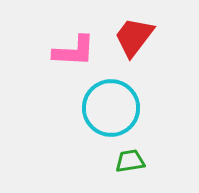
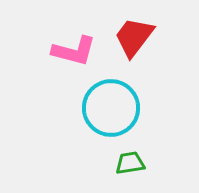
pink L-shape: rotated 12 degrees clockwise
green trapezoid: moved 2 px down
